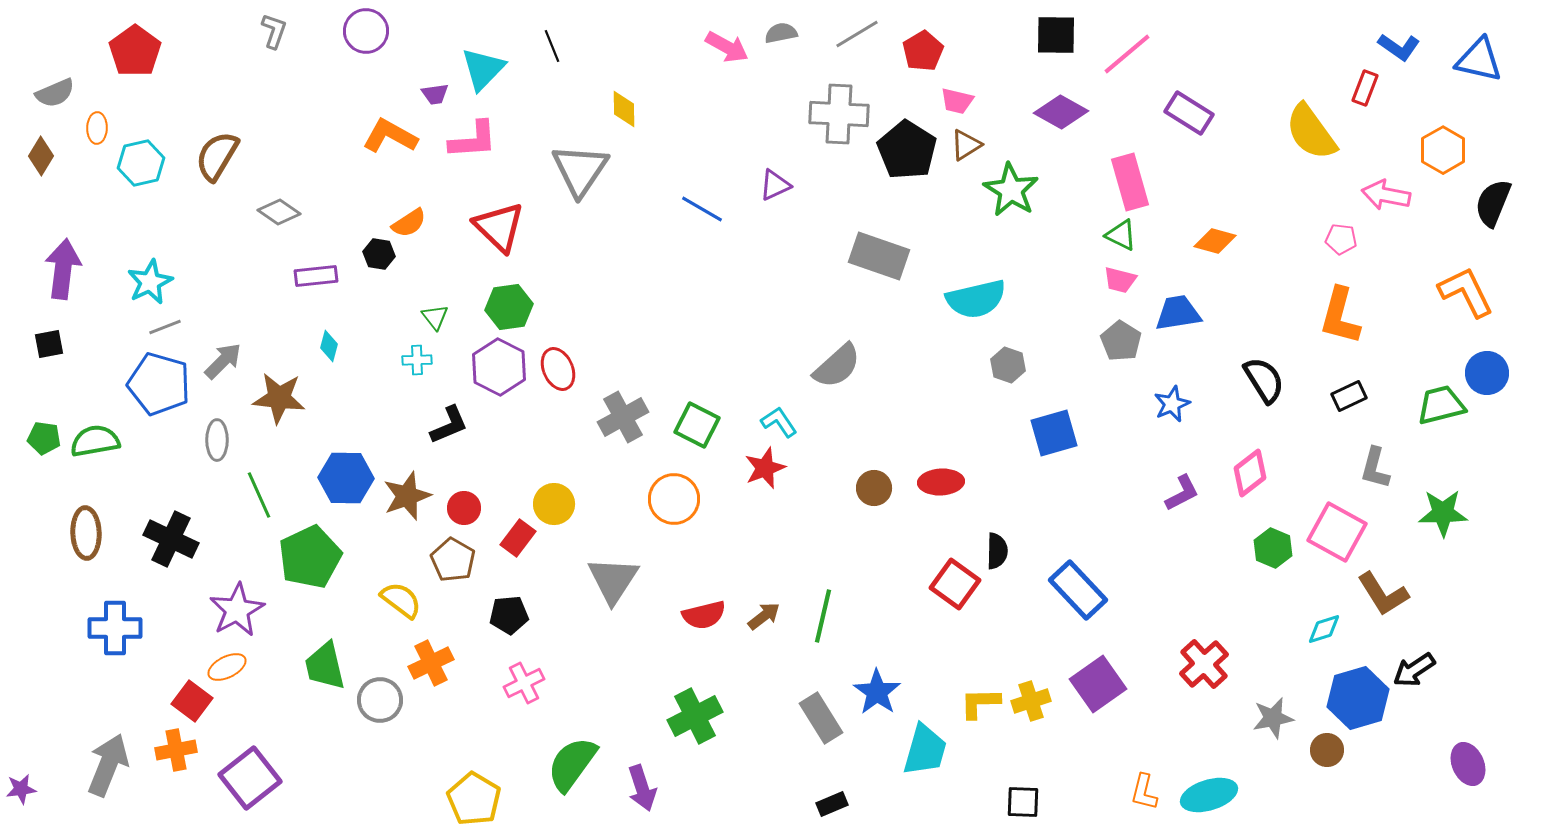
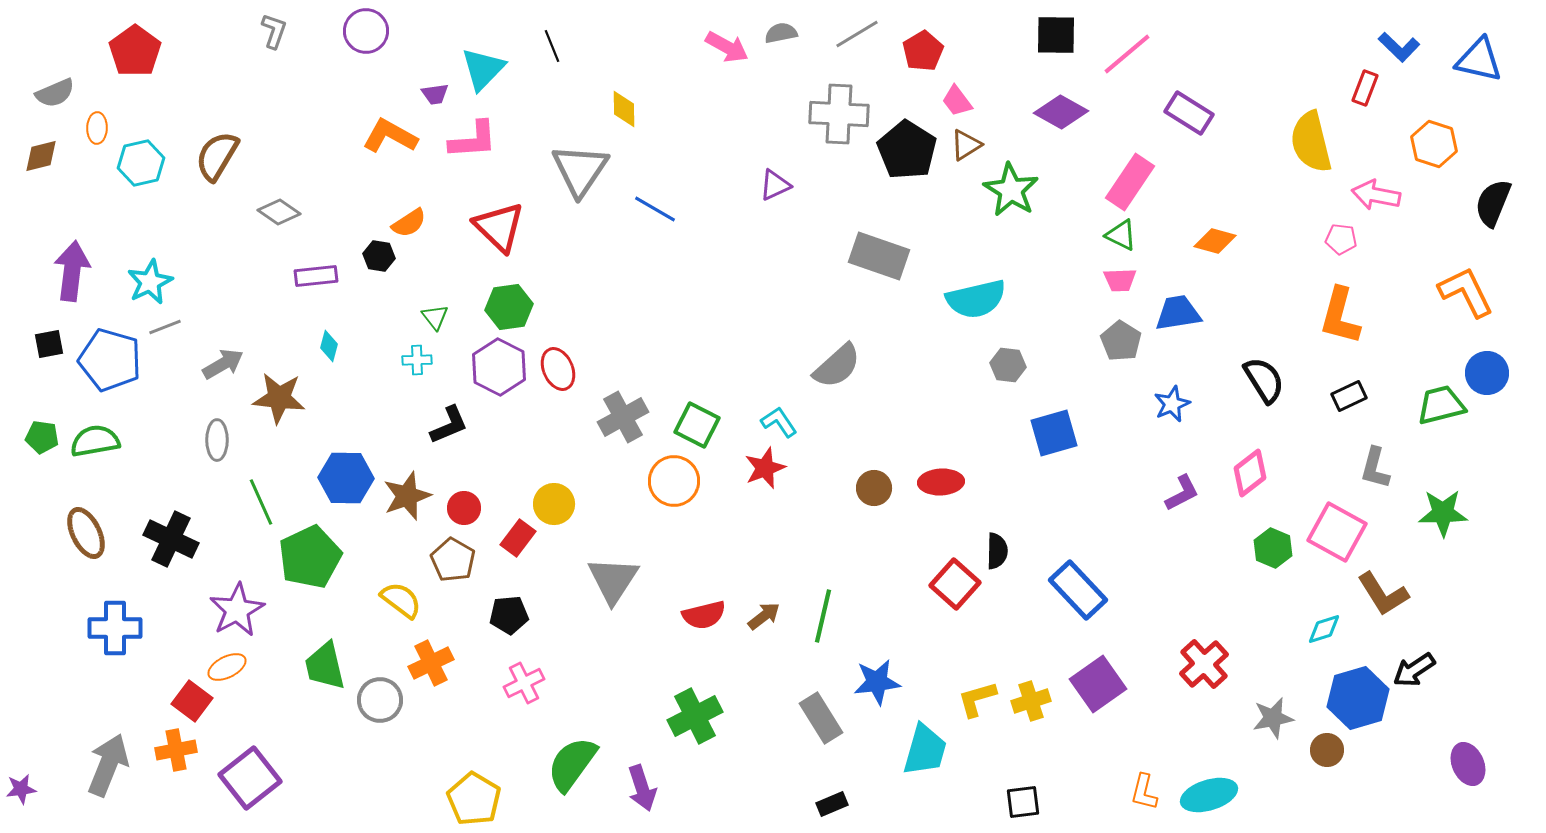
blue L-shape at (1399, 47): rotated 9 degrees clockwise
pink trapezoid at (957, 101): rotated 40 degrees clockwise
yellow semicircle at (1311, 132): moved 10 px down; rotated 22 degrees clockwise
orange hexagon at (1443, 150): moved 9 px left, 6 px up; rotated 12 degrees counterclockwise
brown diamond at (41, 156): rotated 45 degrees clockwise
pink rectangle at (1130, 182): rotated 50 degrees clockwise
pink arrow at (1386, 195): moved 10 px left
blue line at (702, 209): moved 47 px left
black hexagon at (379, 254): moved 2 px down
purple arrow at (63, 269): moved 9 px right, 2 px down
pink trapezoid at (1120, 280): rotated 16 degrees counterclockwise
gray arrow at (223, 361): moved 3 px down; rotated 15 degrees clockwise
gray hexagon at (1008, 365): rotated 12 degrees counterclockwise
blue pentagon at (159, 384): moved 49 px left, 24 px up
green pentagon at (44, 438): moved 2 px left, 1 px up
green line at (259, 495): moved 2 px right, 7 px down
orange circle at (674, 499): moved 18 px up
brown ellipse at (86, 533): rotated 24 degrees counterclockwise
red square at (955, 584): rotated 6 degrees clockwise
blue star at (877, 692): moved 10 px up; rotated 30 degrees clockwise
yellow L-shape at (980, 703): moved 3 px left, 4 px up; rotated 15 degrees counterclockwise
black square at (1023, 802): rotated 9 degrees counterclockwise
